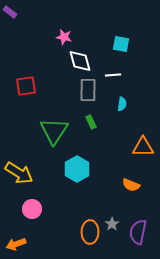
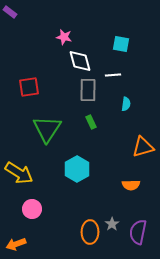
red square: moved 3 px right, 1 px down
cyan semicircle: moved 4 px right
green triangle: moved 7 px left, 2 px up
orange triangle: rotated 15 degrees counterclockwise
orange semicircle: rotated 24 degrees counterclockwise
